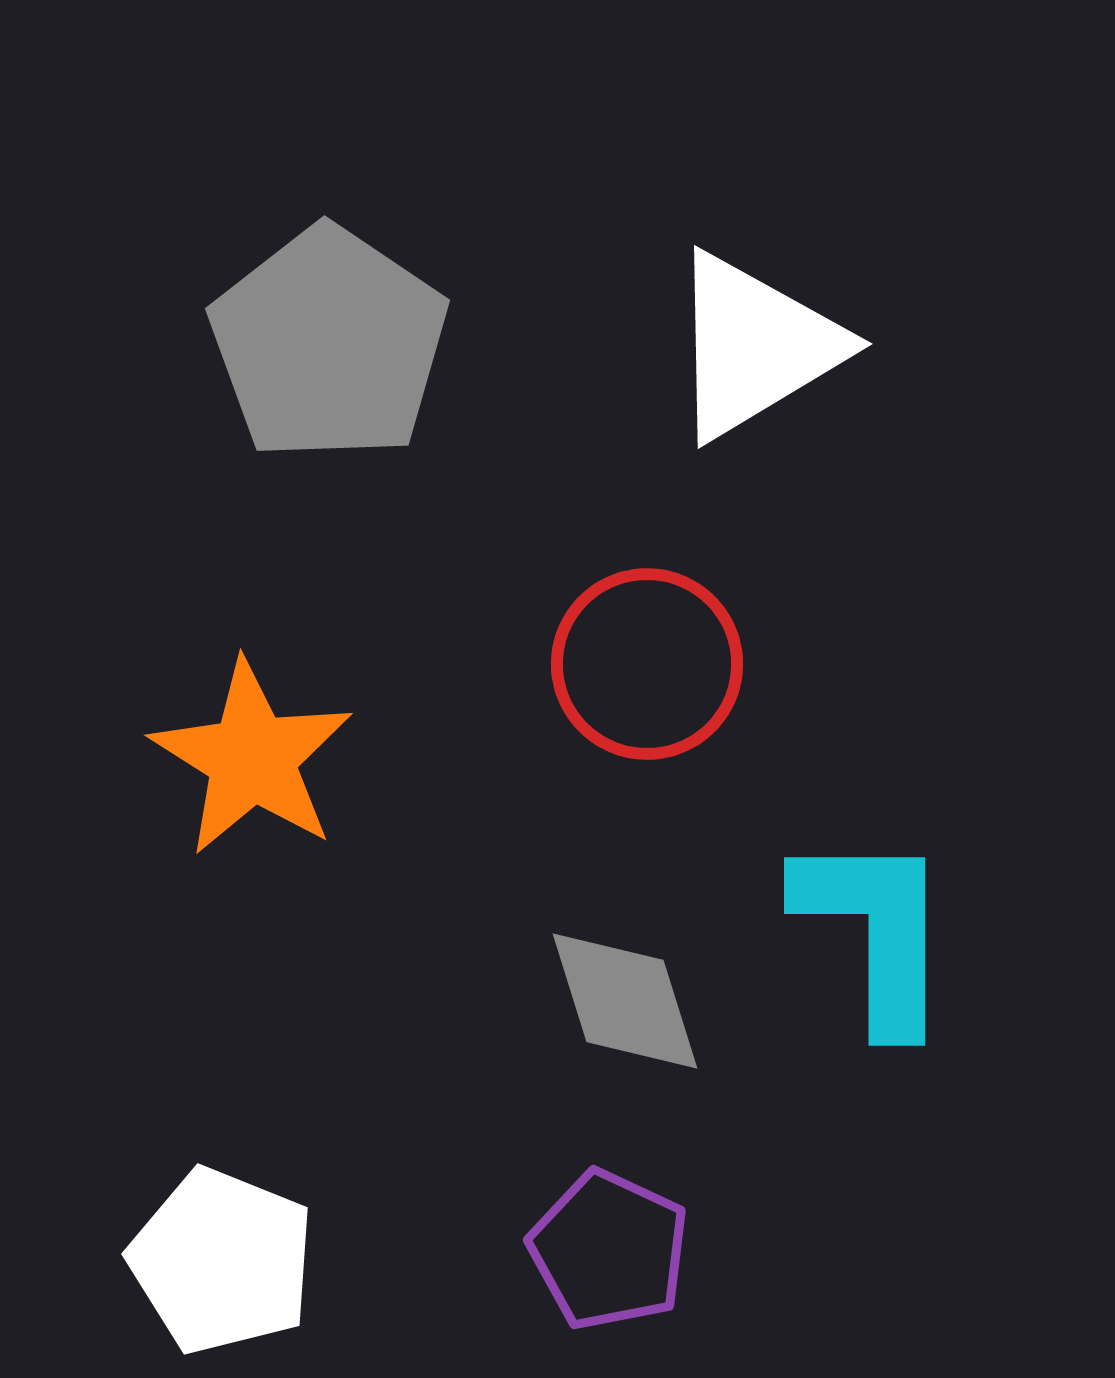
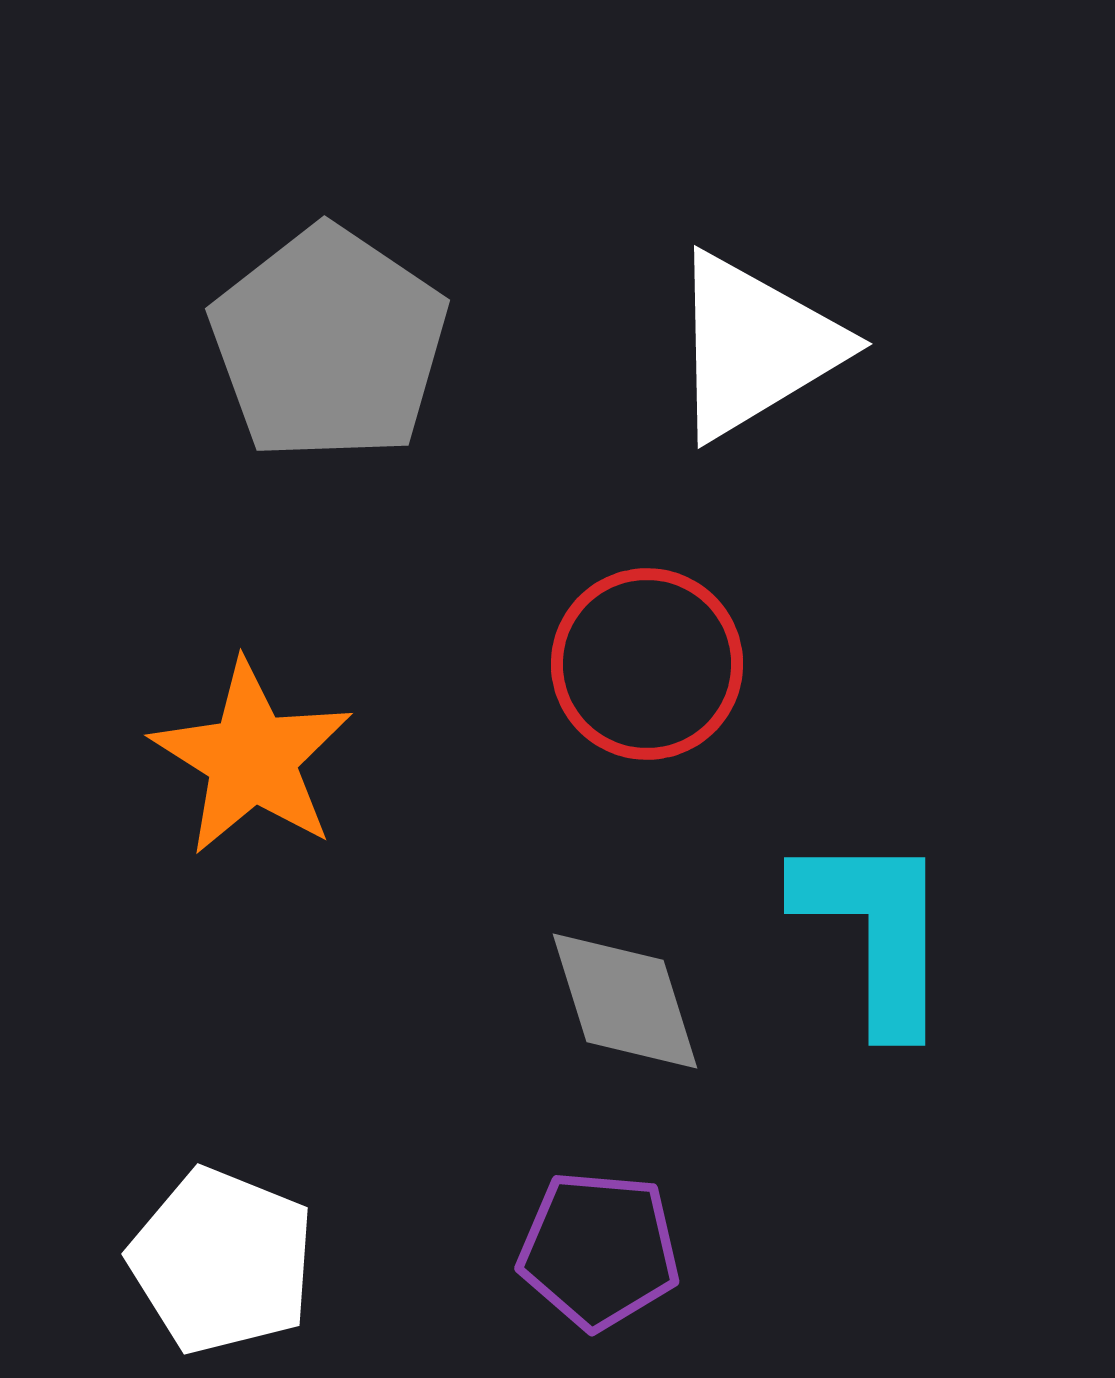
purple pentagon: moved 10 px left; rotated 20 degrees counterclockwise
